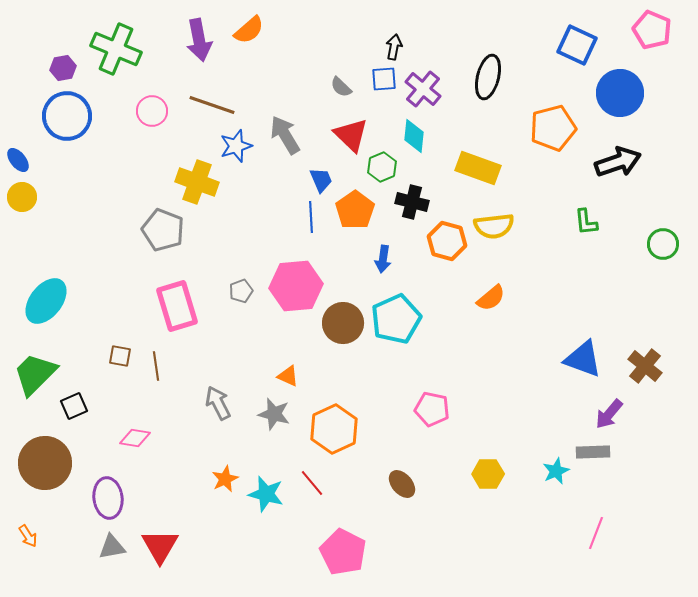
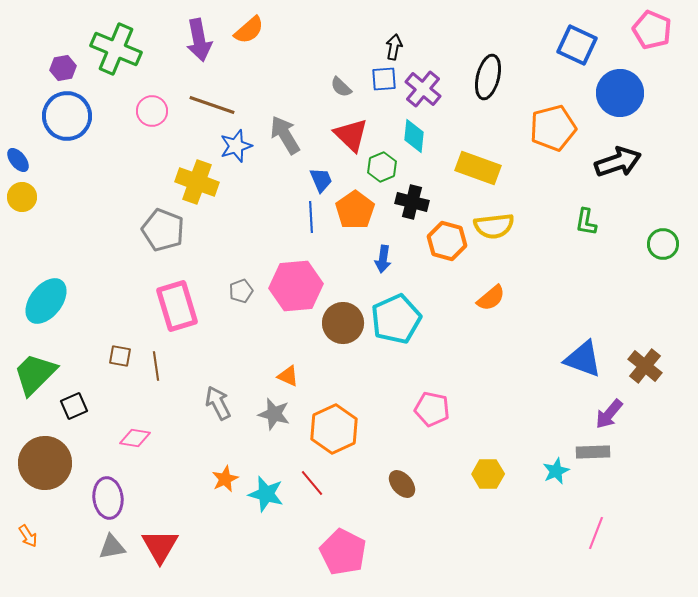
green L-shape at (586, 222): rotated 16 degrees clockwise
